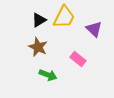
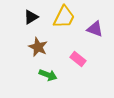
black triangle: moved 8 px left, 3 px up
purple triangle: moved 1 px right; rotated 24 degrees counterclockwise
